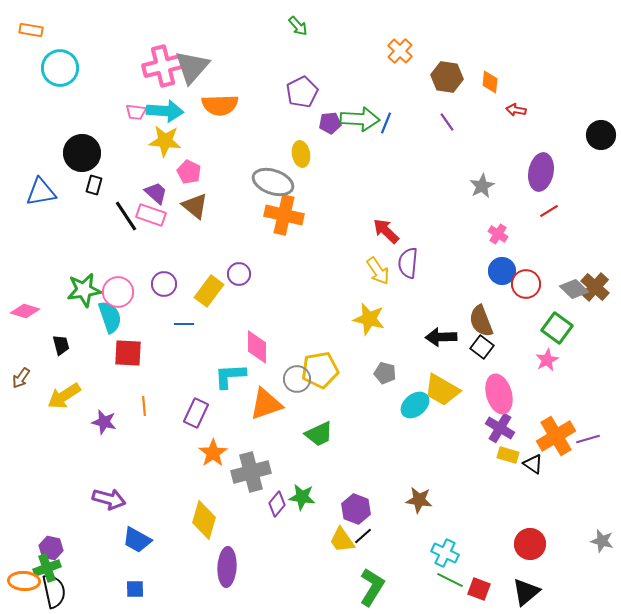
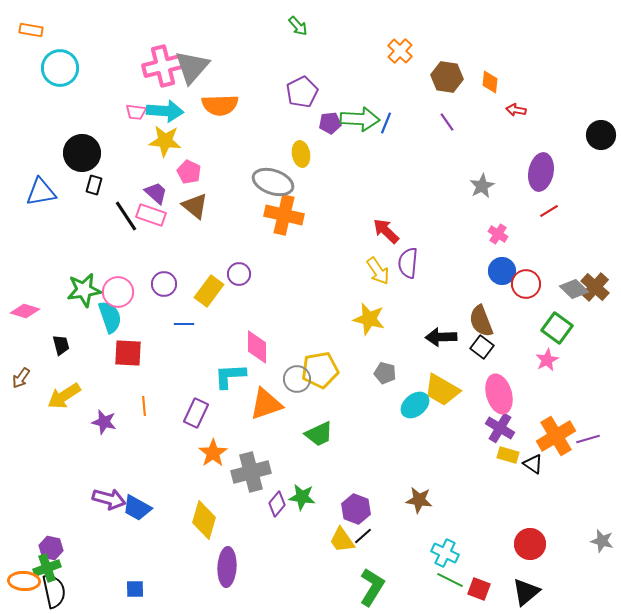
blue trapezoid at (137, 540): moved 32 px up
